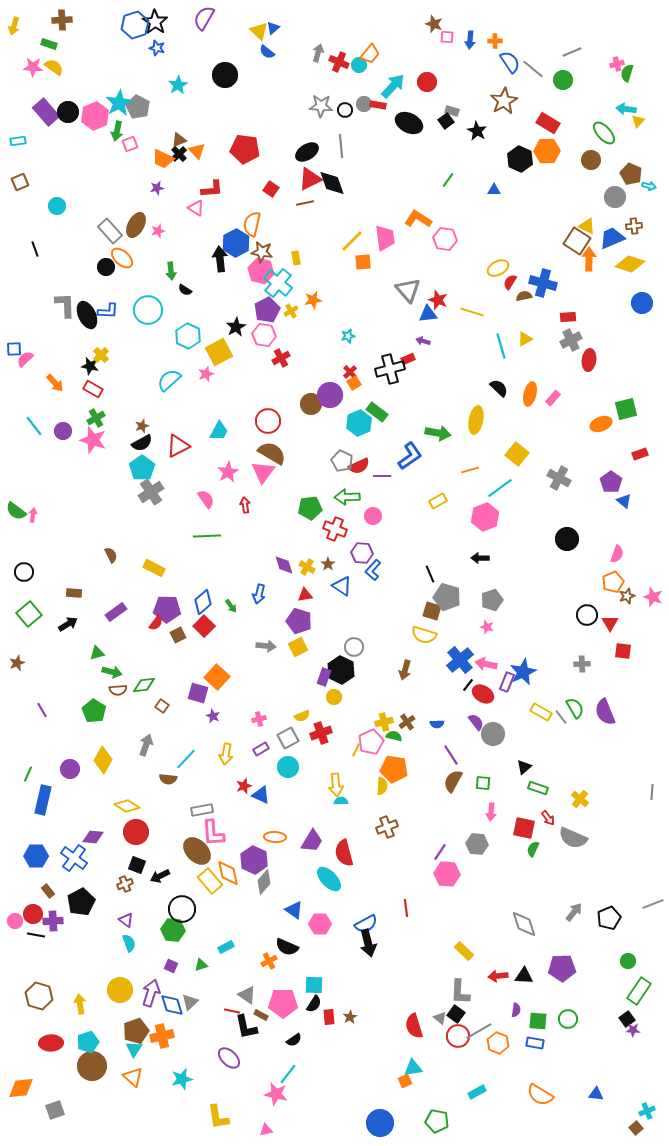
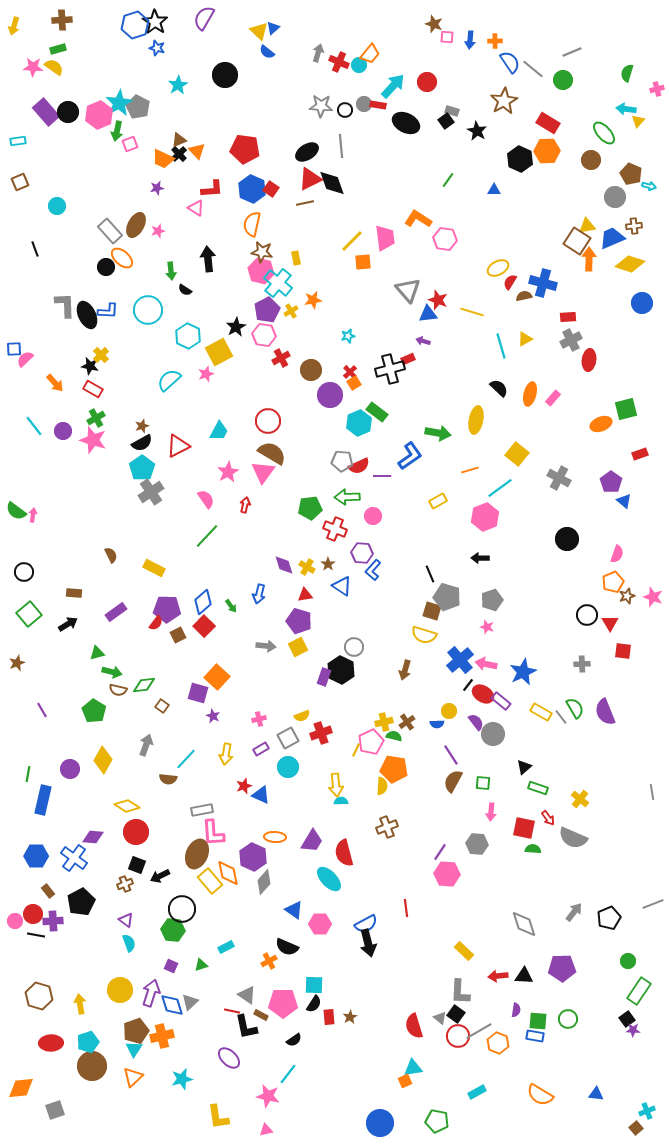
green rectangle at (49, 44): moved 9 px right, 5 px down; rotated 35 degrees counterclockwise
pink cross at (617, 64): moved 40 px right, 25 px down
pink hexagon at (95, 116): moved 4 px right, 1 px up
black ellipse at (409, 123): moved 3 px left
yellow triangle at (587, 226): rotated 36 degrees counterclockwise
blue hexagon at (236, 243): moved 16 px right, 54 px up; rotated 8 degrees counterclockwise
black arrow at (220, 259): moved 12 px left
brown circle at (311, 404): moved 34 px up
gray pentagon at (342, 461): rotated 20 degrees counterclockwise
red arrow at (245, 505): rotated 21 degrees clockwise
green line at (207, 536): rotated 44 degrees counterclockwise
purple rectangle at (507, 682): moved 6 px left, 19 px down; rotated 72 degrees counterclockwise
brown semicircle at (118, 690): rotated 18 degrees clockwise
yellow circle at (334, 697): moved 115 px right, 14 px down
green line at (28, 774): rotated 14 degrees counterclockwise
gray line at (652, 792): rotated 14 degrees counterclockwise
green semicircle at (533, 849): rotated 70 degrees clockwise
brown ellipse at (197, 851): moved 3 px down; rotated 68 degrees clockwise
purple hexagon at (254, 860): moved 1 px left, 3 px up
blue rectangle at (535, 1043): moved 7 px up
orange triangle at (133, 1077): rotated 35 degrees clockwise
pink star at (276, 1094): moved 8 px left, 2 px down
